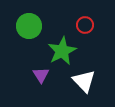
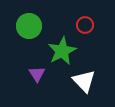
purple triangle: moved 4 px left, 1 px up
